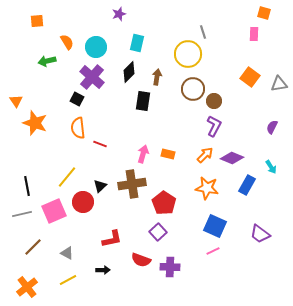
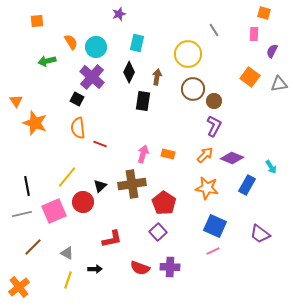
gray line at (203, 32): moved 11 px right, 2 px up; rotated 16 degrees counterclockwise
orange semicircle at (67, 42): moved 4 px right
black diamond at (129, 72): rotated 20 degrees counterclockwise
purple semicircle at (272, 127): moved 76 px up
red semicircle at (141, 260): moved 1 px left, 8 px down
black arrow at (103, 270): moved 8 px left, 1 px up
yellow line at (68, 280): rotated 42 degrees counterclockwise
orange cross at (27, 287): moved 8 px left
